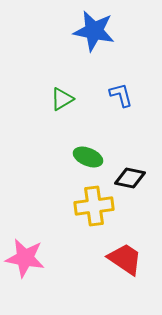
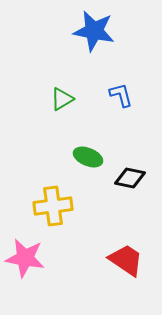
yellow cross: moved 41 px left
red trapezoid: moved 1 px right, 1 px down
